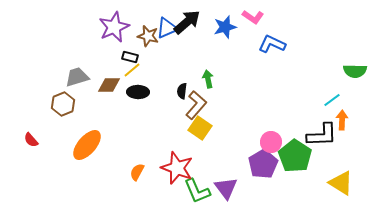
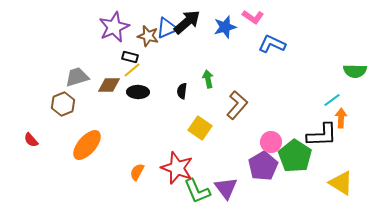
brown L-shape: moved 41 px right
orange arrow: moved 1 px left, 2 px up
purple pentagon: moved 2 px down
